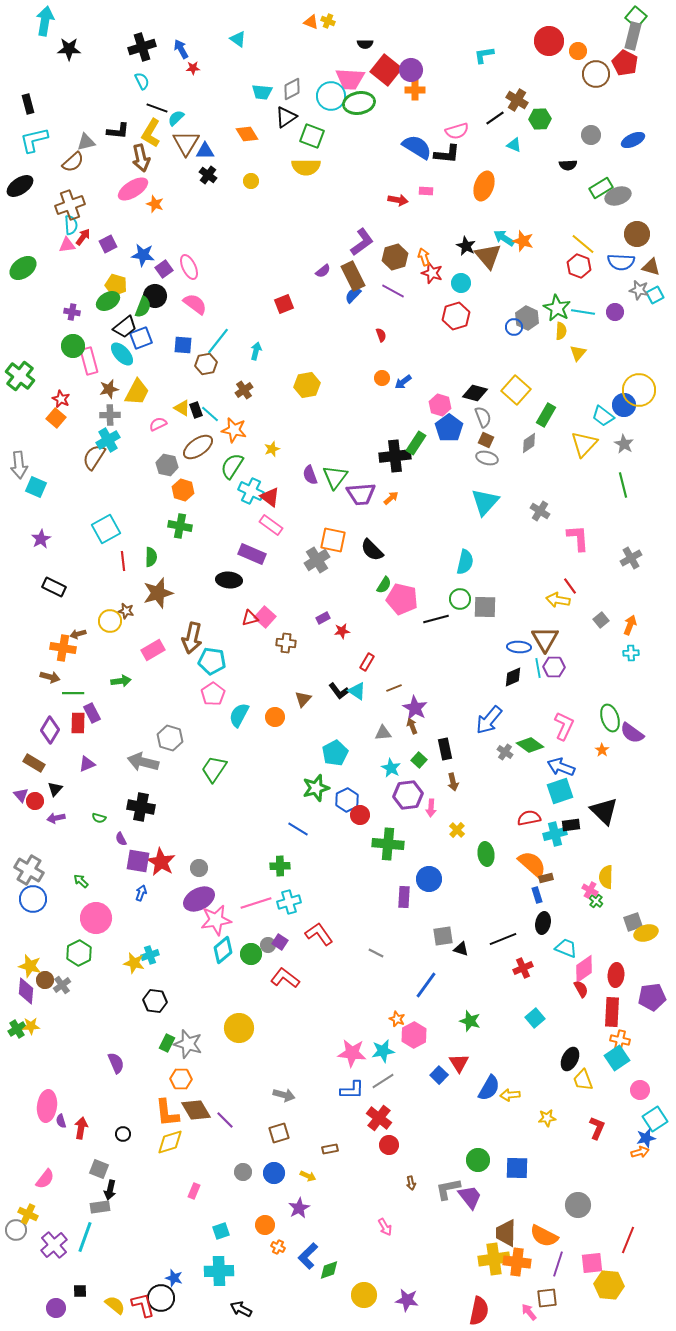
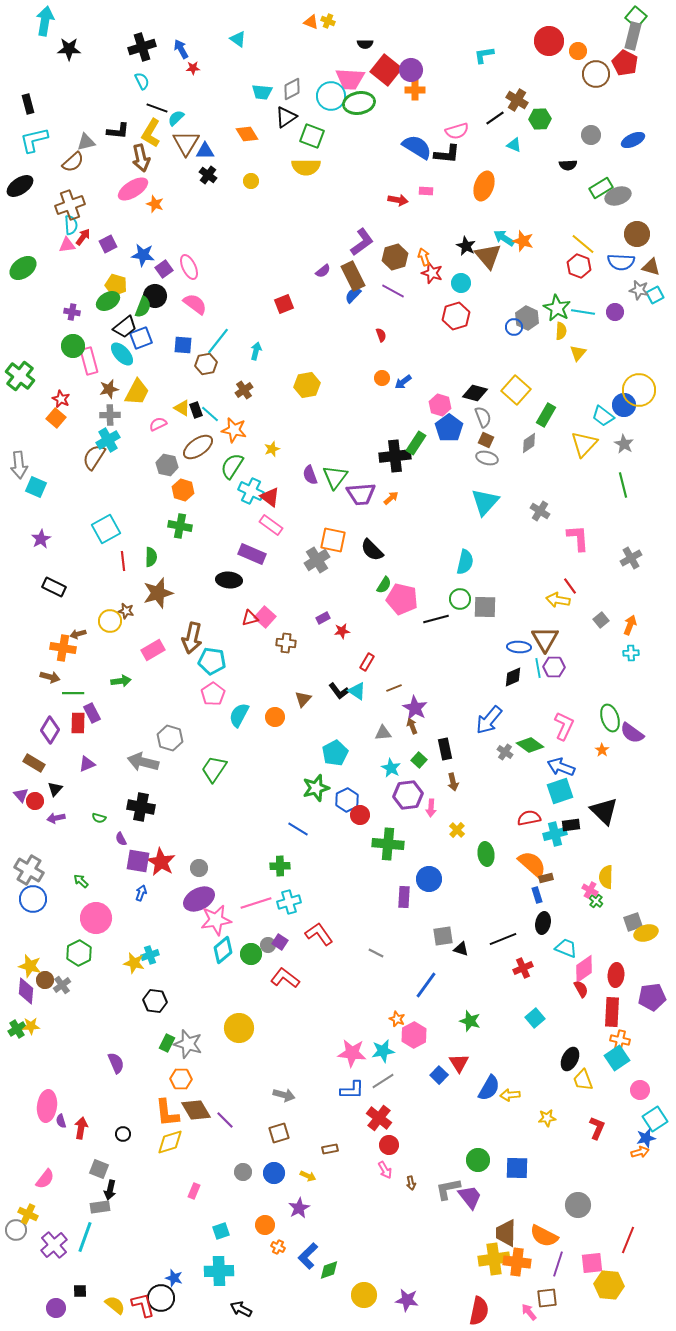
pink arrow at (385, 1227): moved 57 px up
